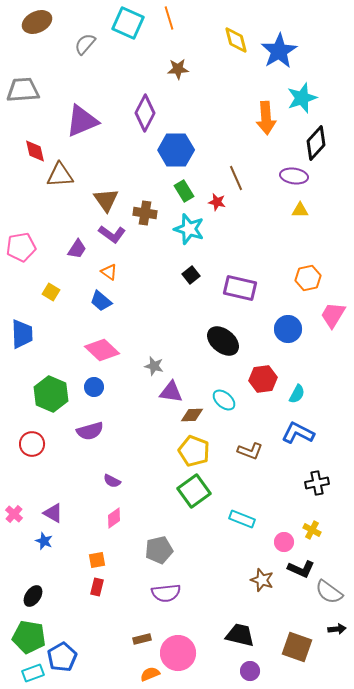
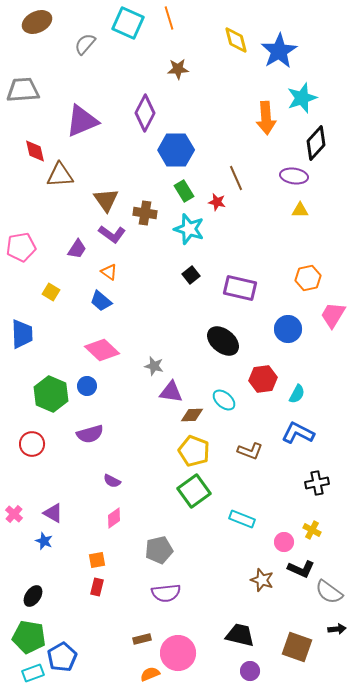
blue circle at (94, 387): moved 7 px left, 1 px up
purple semicircle at (90, 431): moved 3 px down
